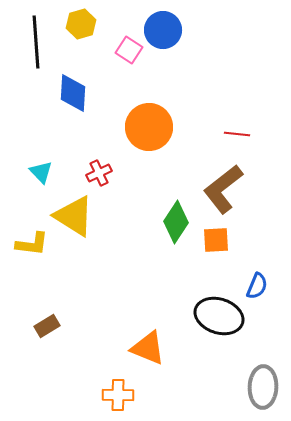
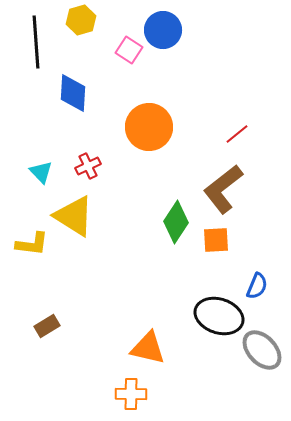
yellow hexagon: moved 4 px up
red line: rotated 45 degrees counterclockwise
red cross: moved 11 px left, 7 px up
orange triangle: rotated 9 degrees counterclockwise
gray ellipse: moved 1 px left, 37 px up; rotated 45 degrees counterclockwise
orange cross: moved 13 px right, 1 px up
